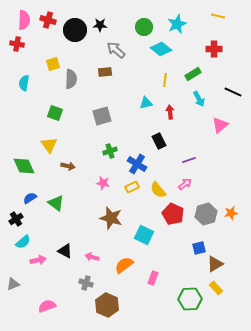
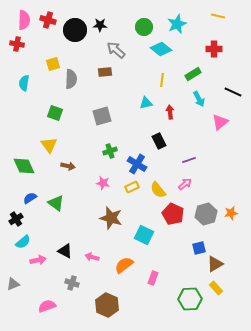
yellow line at (165, 80): moved 3 px left
pink triangle at (220, 125): moved 3 px up
gray cross at (86, 283): moved 14 px left
